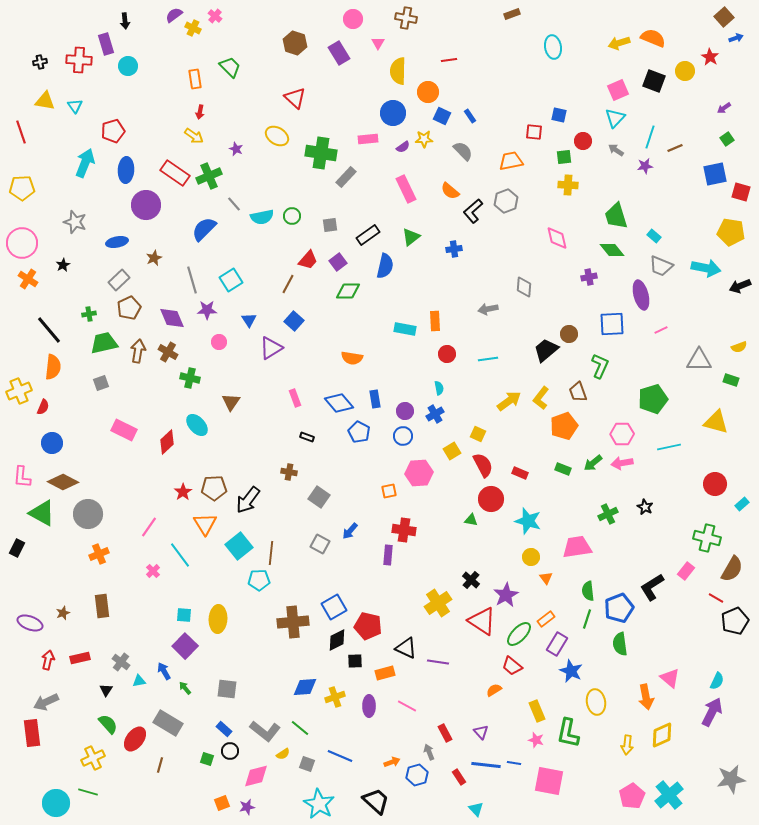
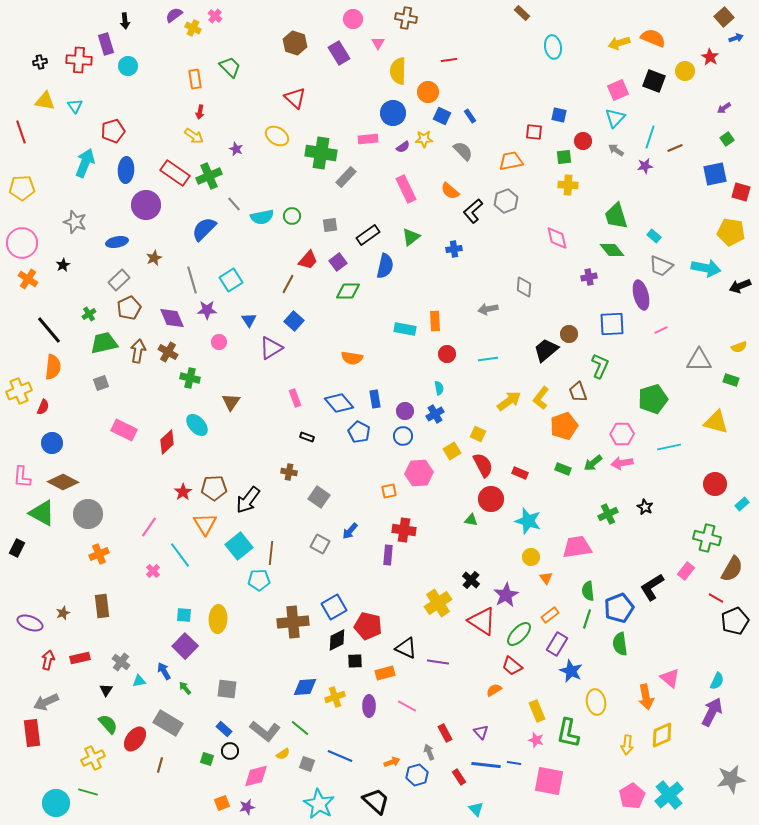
brown rectangle at (512, 14): moved 10 px right, 1 px up; rotated 63 degrees clockwise
green cross at (89, 314): rotated 24 degrees counterclockwise
orange rectangle at (546, 619): moved 4 px right, 4 px up
